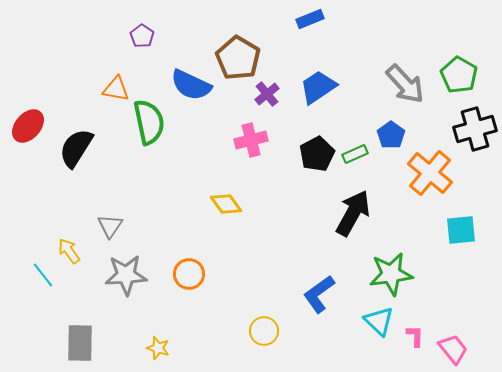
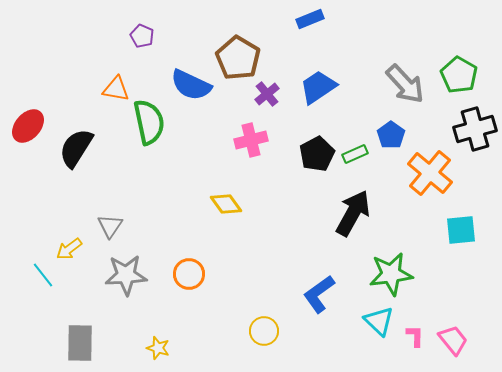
purple pentagon: rotated 10 degrees counterclockwise
yellow arrow: moved 2 px up; rotated 92 degrees counterclockwise
pink trapezoid: moved 9 px up
